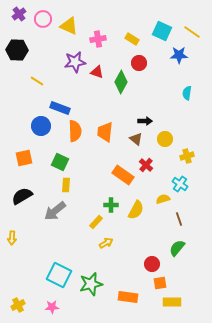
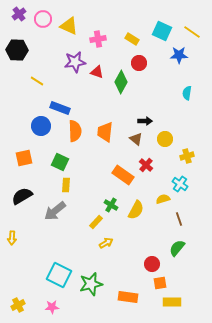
green cross at (111, 205): rotated 32 degrees clockwise
